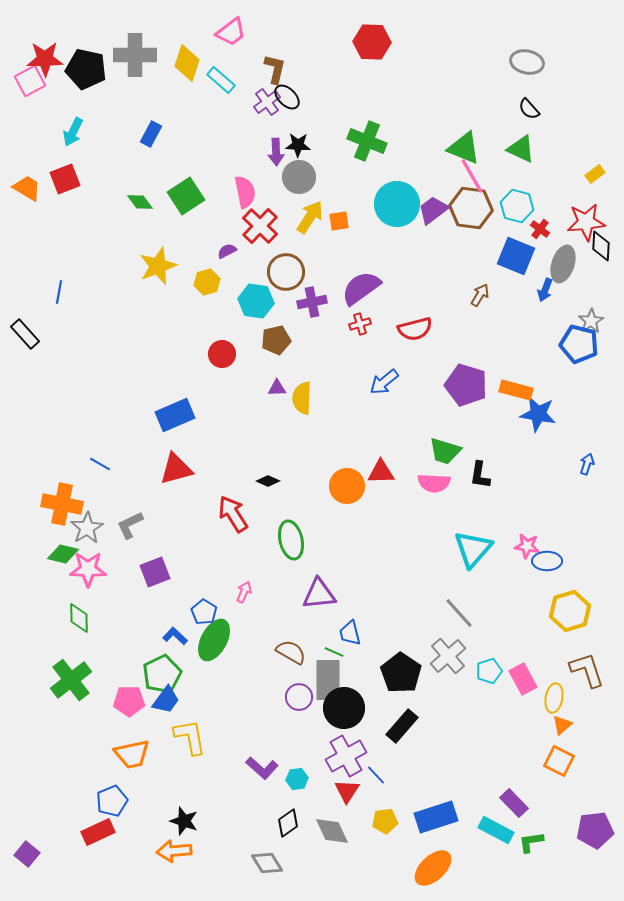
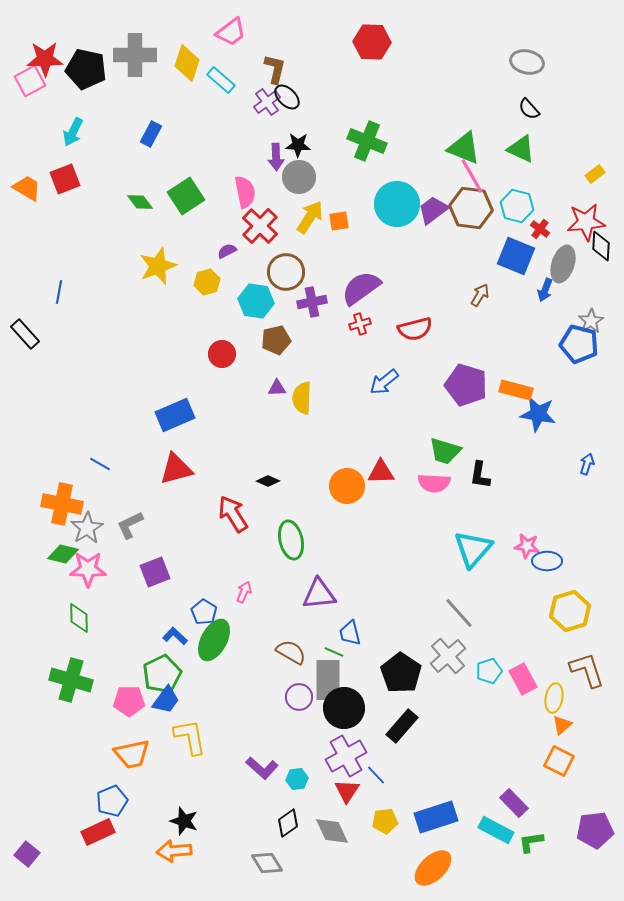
purple arrow at (276, 152): moved 5 px down
green cross at (71, 680): rotated 36 degrees counterclockwise
